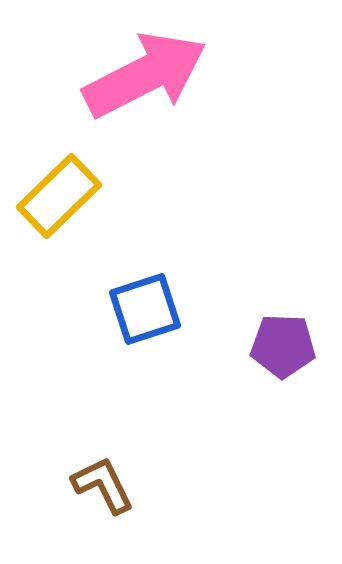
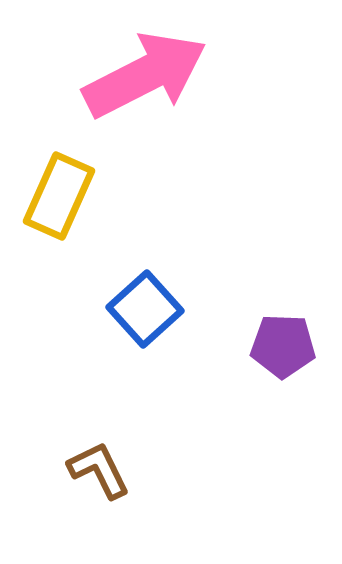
yellow rectangle: rotated 22 degrees counterclockwise
blue square: rotated 24 degrees counterclockwise
brown L-shape: moved 4 px left, 15 px up
